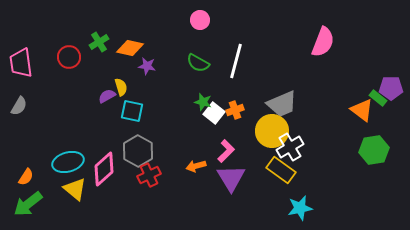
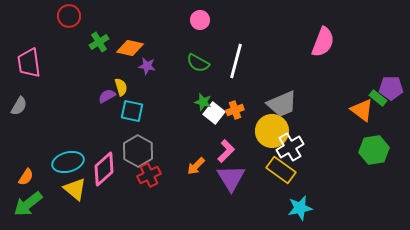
red circle: moved 41 px up
pink trapezoid: moved 8 px right
orange arrow: rotated 30 degrees counterclockwise
